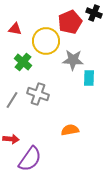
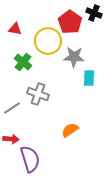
red pentagon: rotated 15 degrees counterclockwise
yellow circle: moved 2 px right
gray star: moved 1 px right, 3 px up
gray line: moved 8 px down; rotated 24 degrees clockwise
orange semicircle: rotated 24 degrees counterclockwise
purple semicircle: rotated 52 degrees counterclockwise
